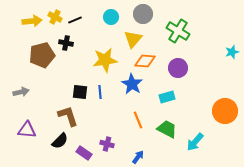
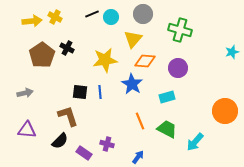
black line: moved 17 px right, 6 px up
green cross: moved 2 px right, 1 px up; rotated 15 degrees counterclockwise
black cross: moved 1 px right, 5 px down; rotated 16 degrees clockwise
brown pentagon: rotated 20 degrees counterclockwise
gray arrow: moved 4 px right, 1 px down
orange line: moved 2 px right, 1 px down
